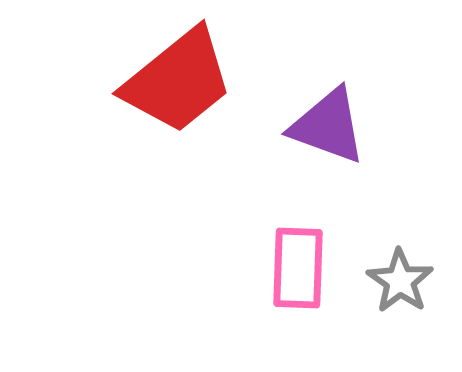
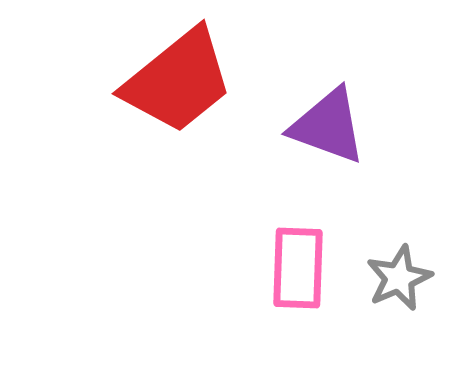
gray star: moved 1 px left, 3 px up; rotated 14 degrees clockwise
